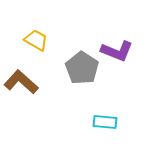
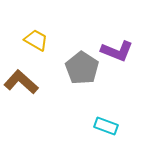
cyan rectangle: moved 1 px right, 4 px down; rotated 15 degrees clockwise
